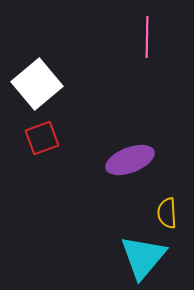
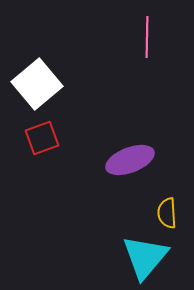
cyan triangle: moved 2 px right
